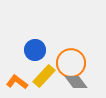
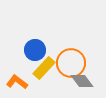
yellow rectangle: moved 8 px up
gray diamond: moved 6 px right, 1 px up
